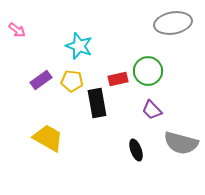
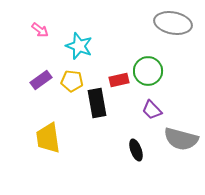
gray ellipse: rotated 21 degrees clockwise
pink arrow: moved 23 px right
red rectangle: moved 1 px right, 1 px down
yellow trapezoid: rotated 128 degrees counterclockwise
gray semicircle: moved 4 px up
